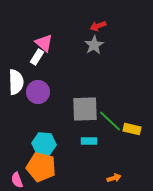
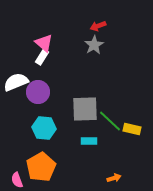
white rectangle: moved 5 px right
white semicircle: rotated 110 degrees counterclockwise
cyan hexagon: moved 16 px up
orange pentagon: rotated 28 degrees clockwise
